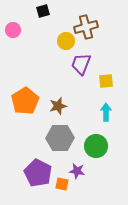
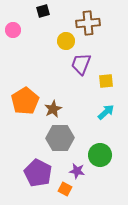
brown cross: moved 2 px right, 4 px up; rotated 10 degrees clockwise
brown star: moved 5 px left, 3 px down; rotated 12 degrees counterclockwise
cyan arrow: rotated 48 degrees clockwise
green circle: moved 4 px right, 9 px down
orange square: moved 3 px right, 5 px down; rotated 16 degrees clockwise
